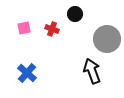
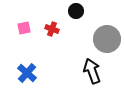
black circle: moved 1 px right, 3 px up
